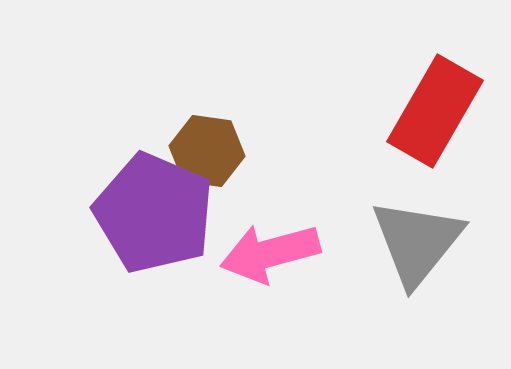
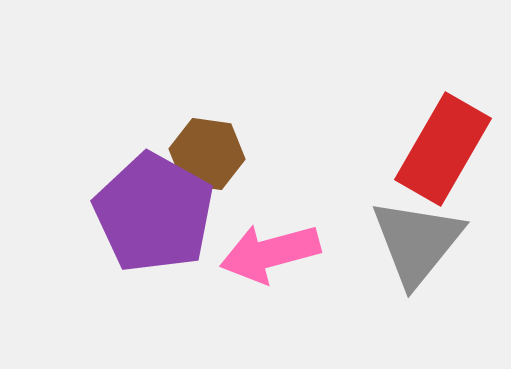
red rectangle: moved 8 px right, 38 px down
brown hexagon: moved 3 px down
purple pentagon: rotated 6 degrees clockwise
